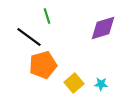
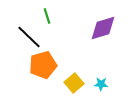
black line: rotated 8 degrees clockwise
